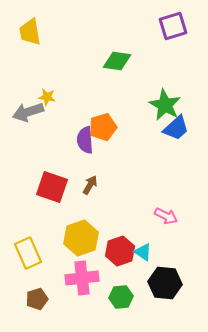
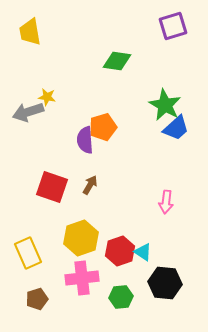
pink arrow: moved 14 px up; rotated 70 degrees clockwise
